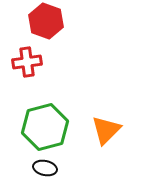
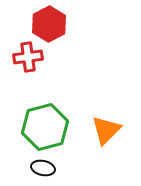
red hexagon: moved 3 px right, 3 px down; rotated 12 degrees clockwise
red cross: moved 1 px right, 5 px up
black ellipse: moved 2 px left
